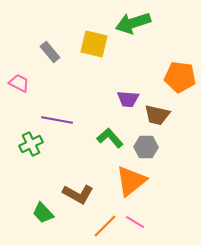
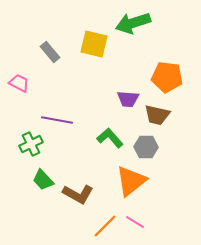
orange pentagon: moved 13 px left
green trapezoid: moved 33 px up
